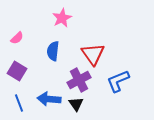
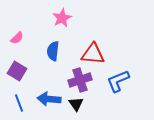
red triangle: rotated 50 degrees counterclockwise
purple cross: moved 1 px right; rotated 10 degrees clockwise
